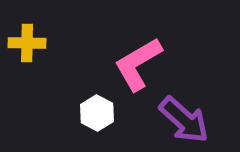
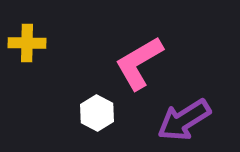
pink L-shape: moved 1 px right, 1 px up
purple arrow: rotated 106 degrees clockwise
